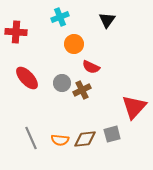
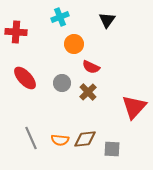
red ellipse: moved 2 px left
brown cross: moved 6 px right, 2 px down; rotated 18 degrees counterclockwise
gray square: moved 15 px down; rotated 18 degrees clockwise
